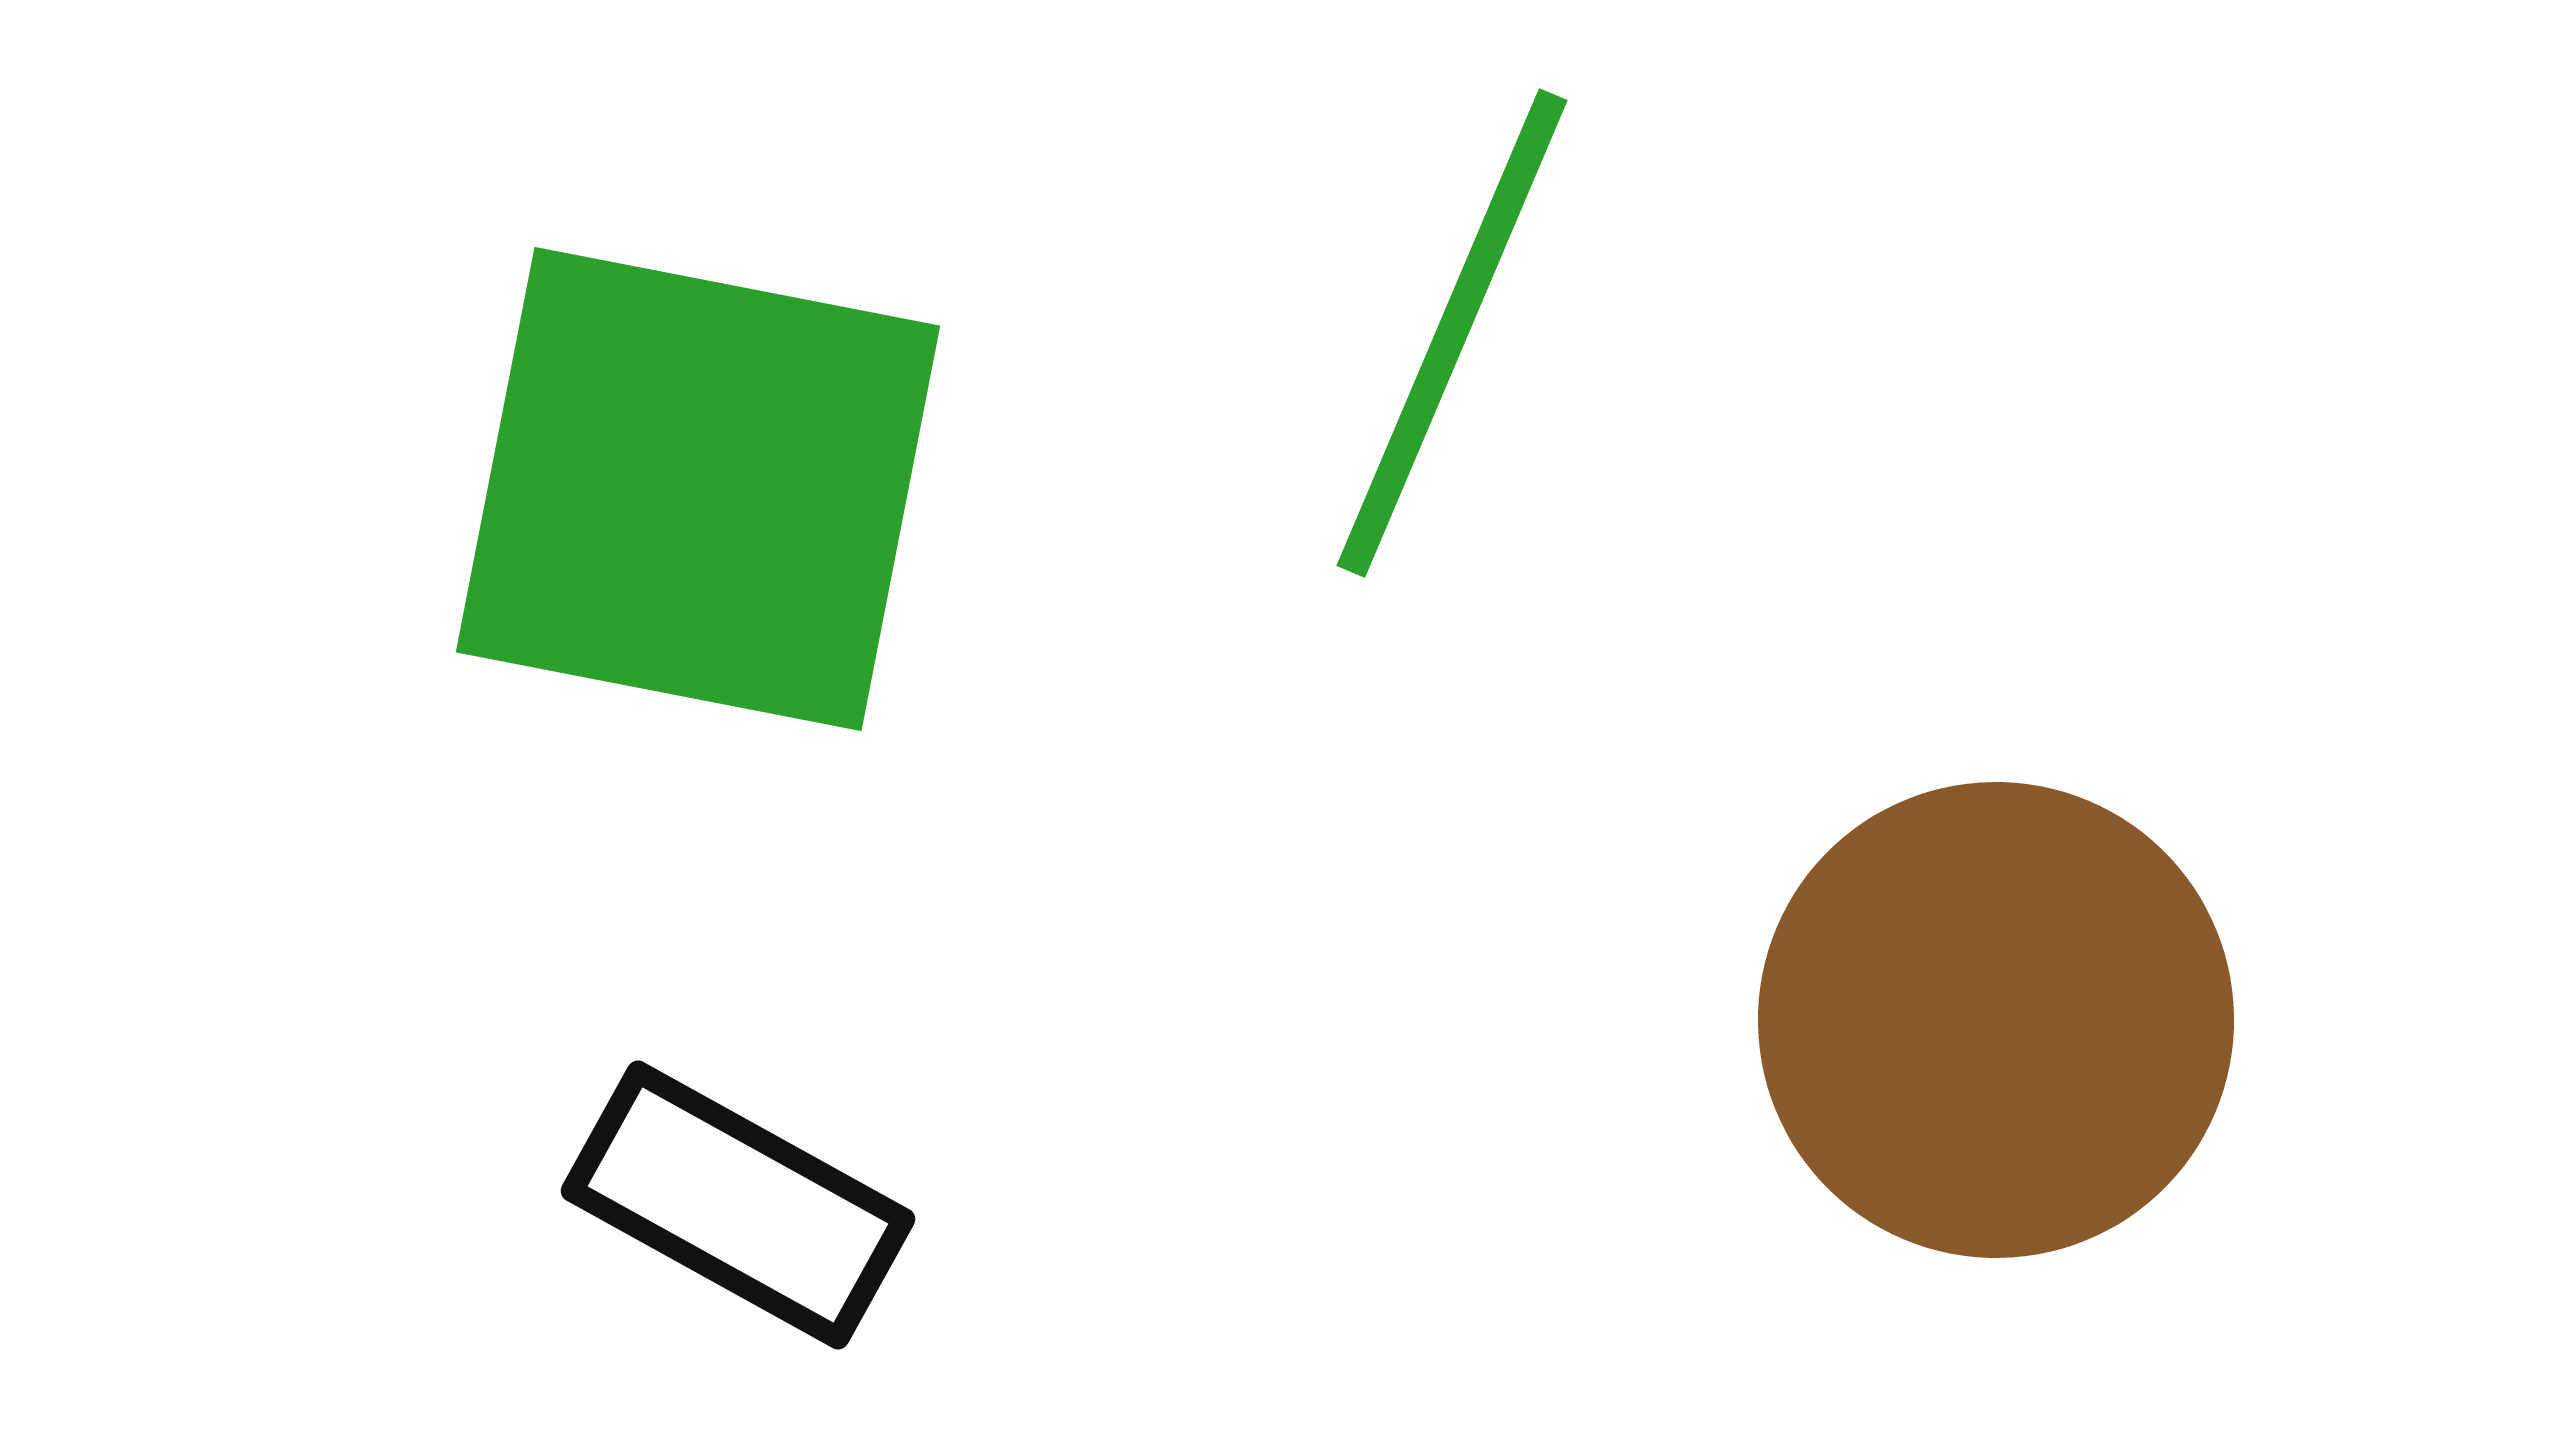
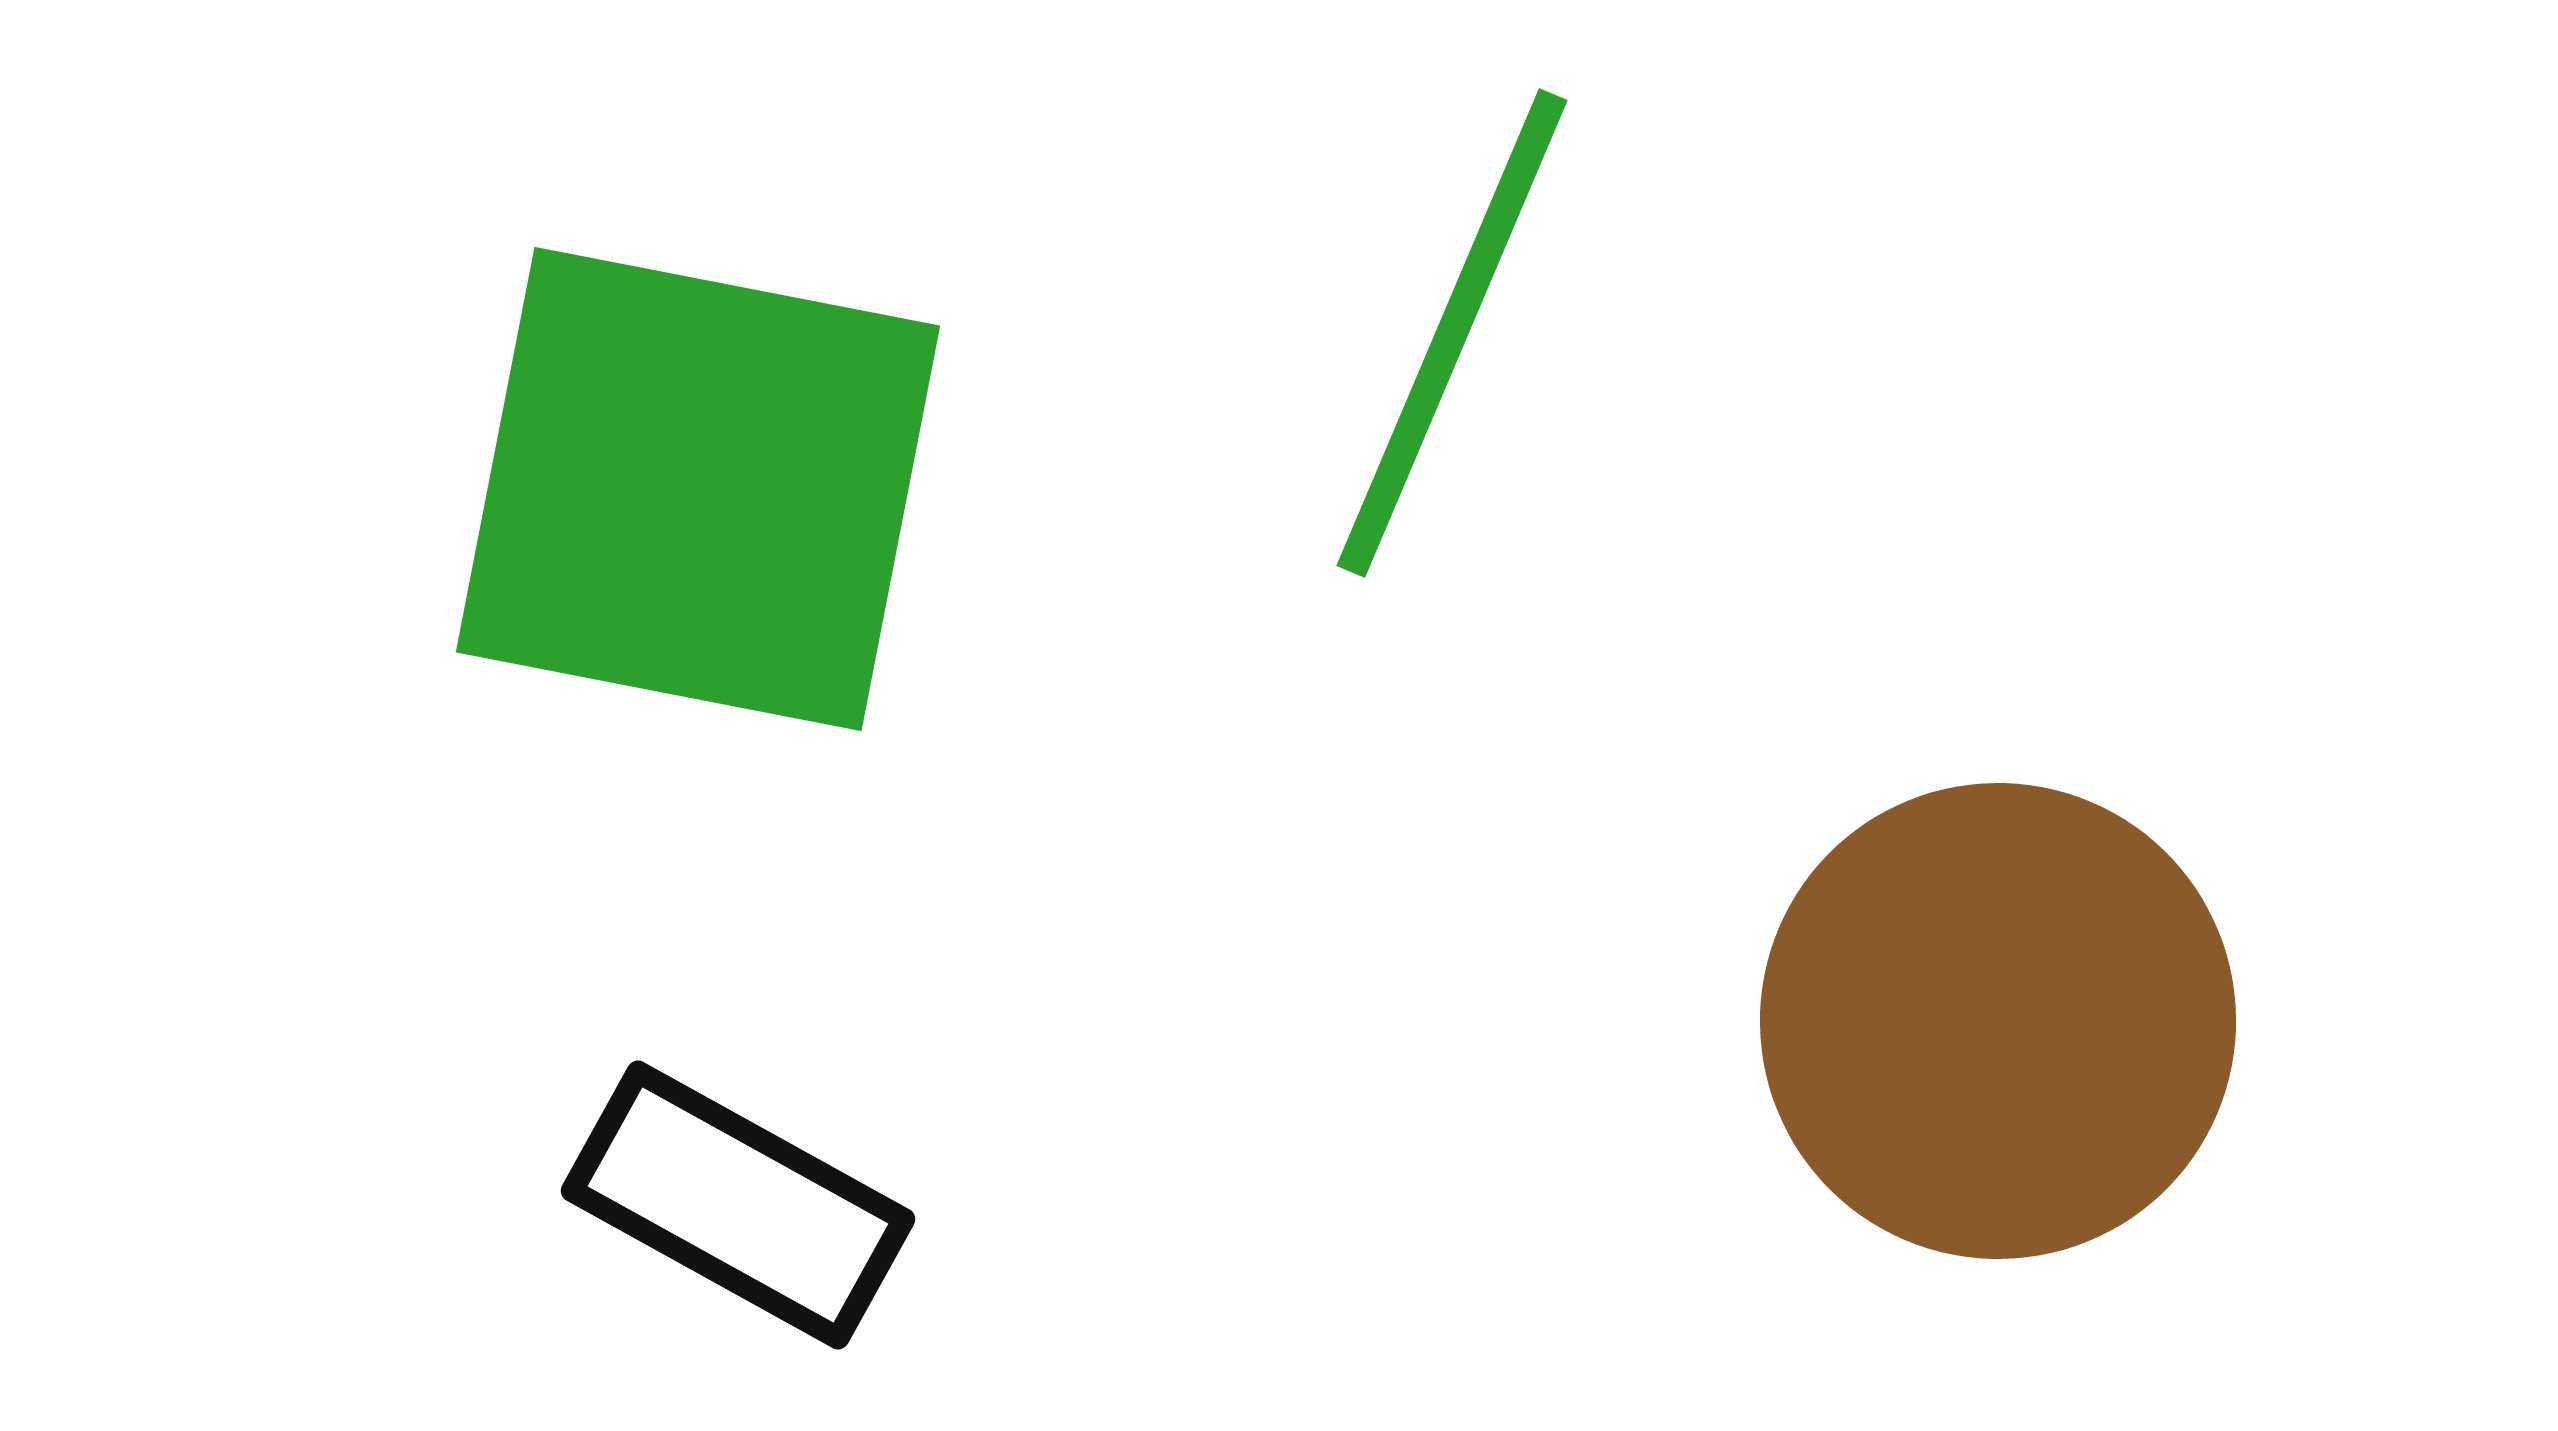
brown circle: moved 2 px right, 1 px down
